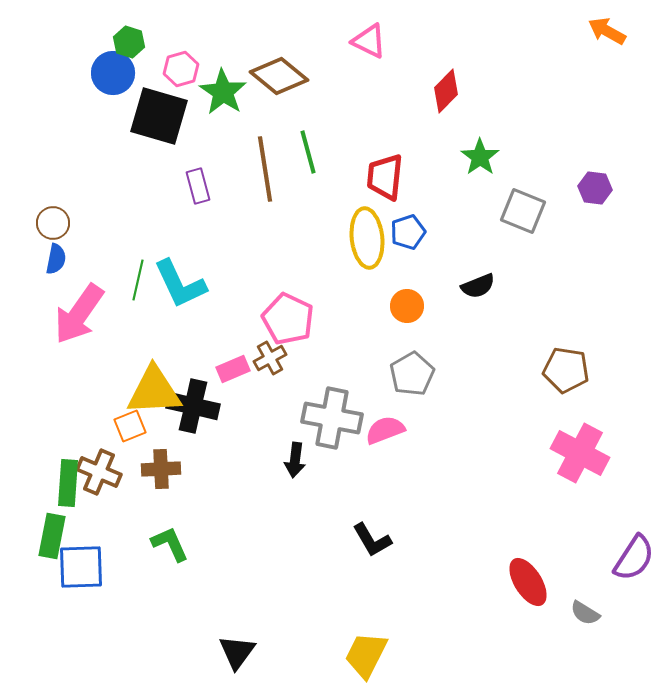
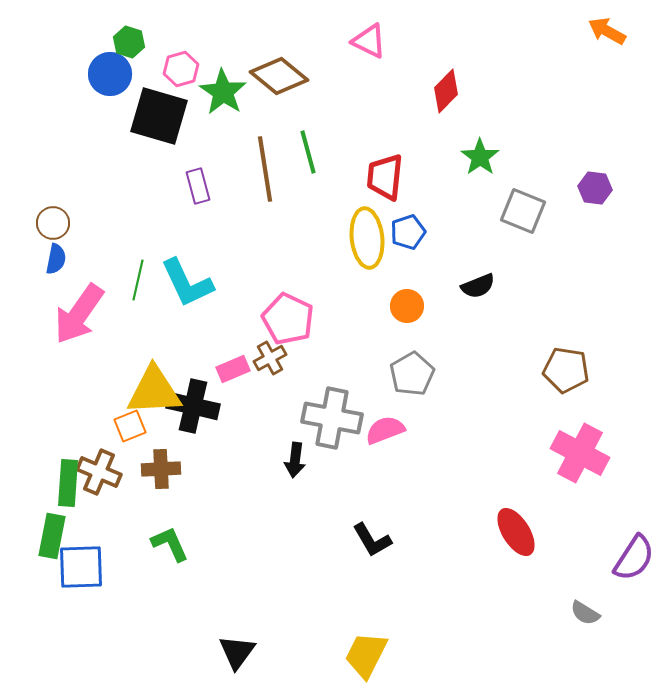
blue circle at (113, 73): moved 3 px left, 1 px down
cyan L-shape at (180, 284): moved 7 px right, 1 px up
red ellipse at (528, 582): moved 12 px left, 50 px up
